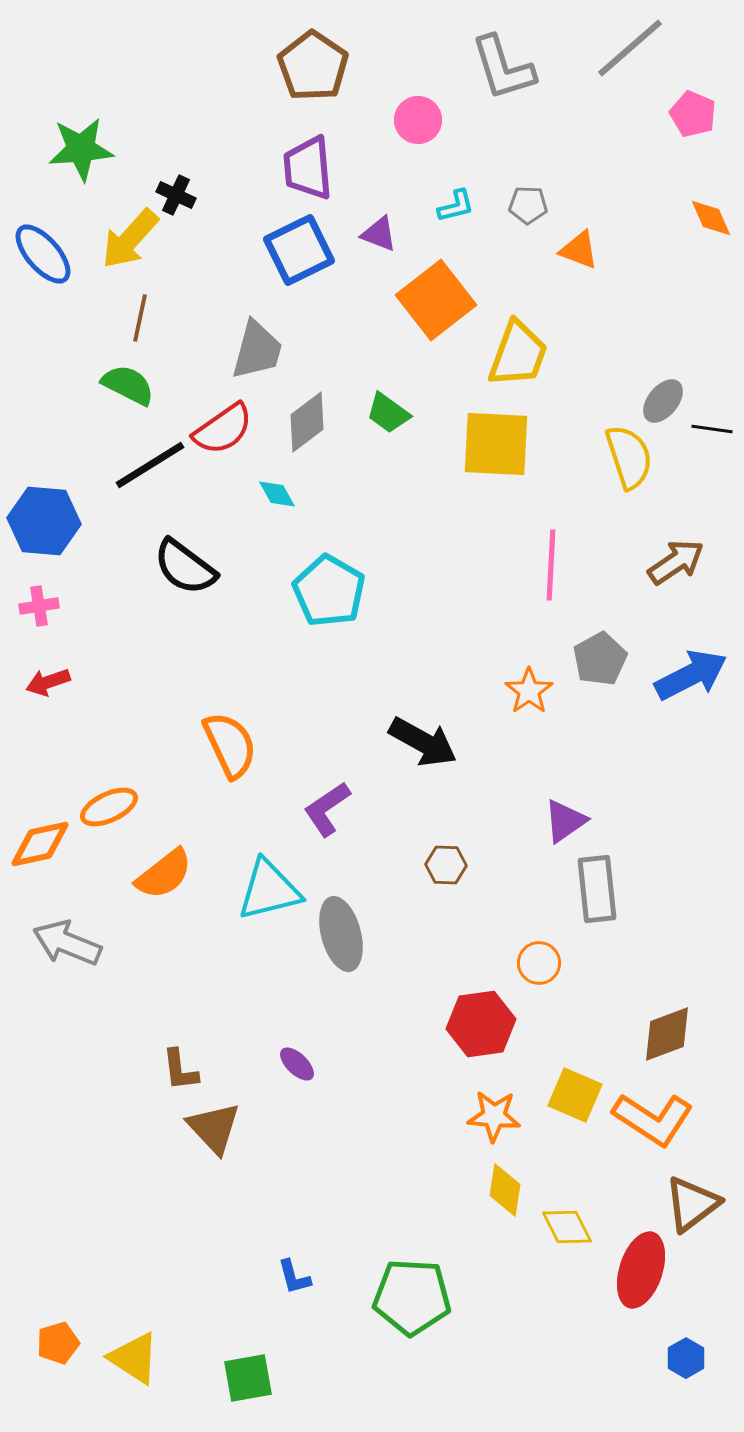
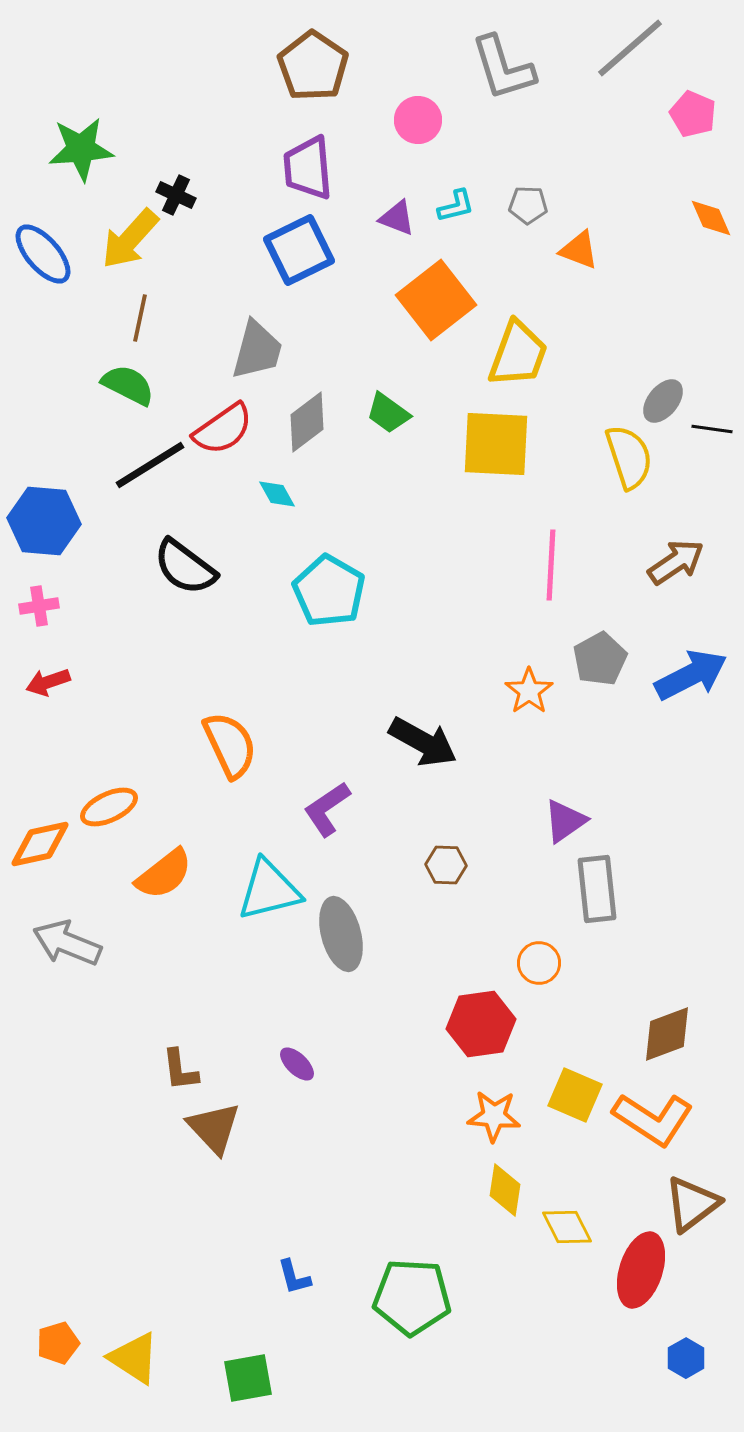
purple triangle at (379, 234): moved 18 px right, 16 px up
